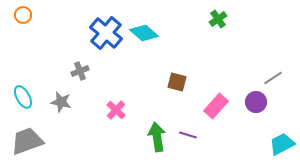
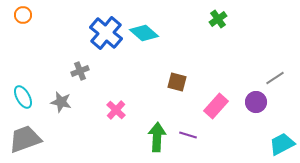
gray line: moved 2 px right
green arrow: rotated 12 degrees clockwise
gray trapezoid: moved 2 px left, 2 px up
